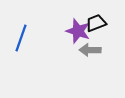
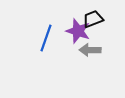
black trapezoid: moved 3 px left, 4 px up
blue line: moved 25 px right
